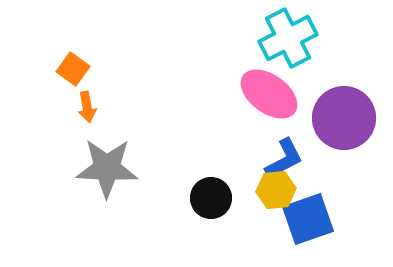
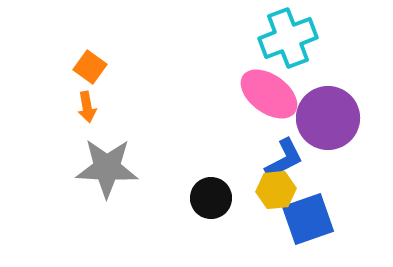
cyan cross: rotated 6 degrees clockwise
orange square: moved 17 px right, 2 px up
purple circle: moved 16 px left
